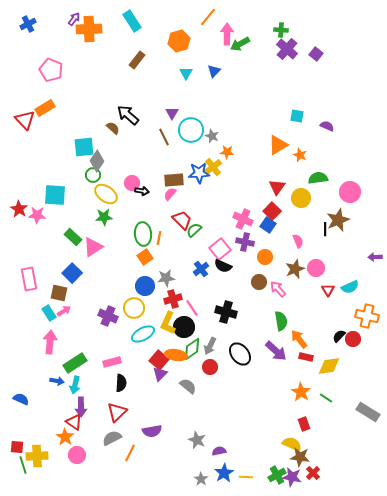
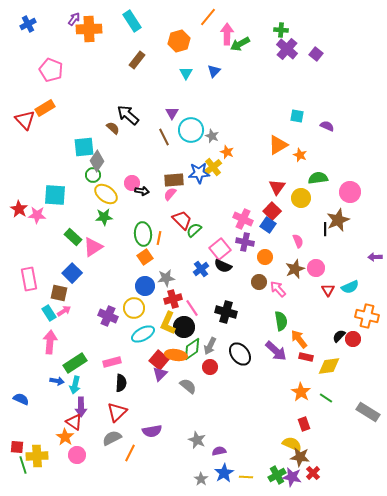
orange star at (227, 152): rotated 16 degrees clockwise
